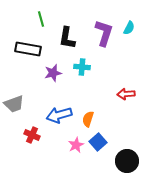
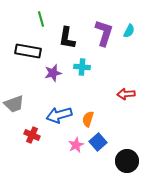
cyan semicircle: moved 3 px down
black rectangle: moved 2 px down
